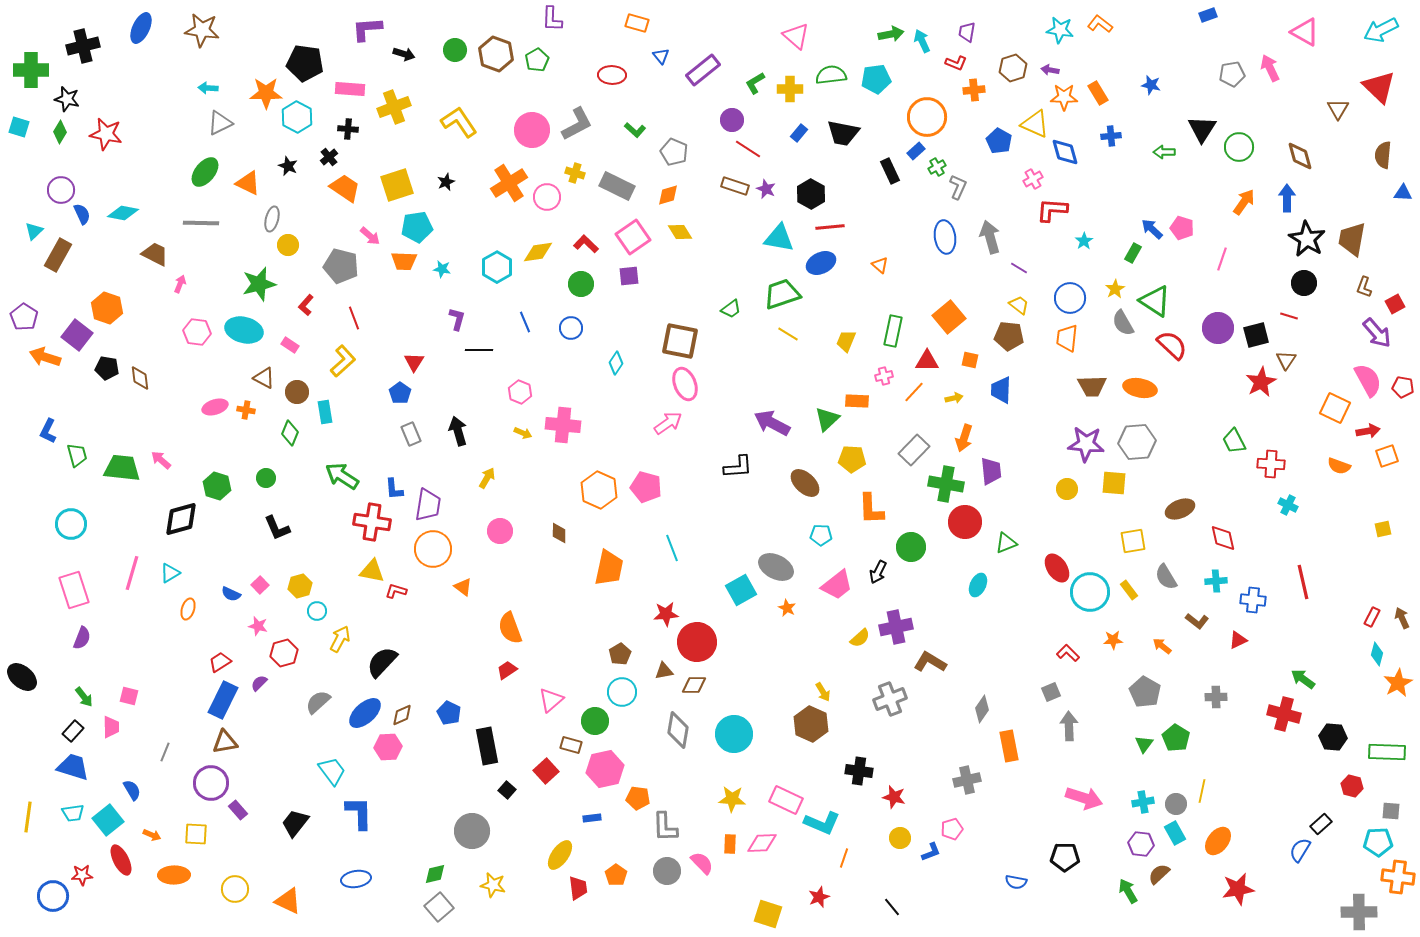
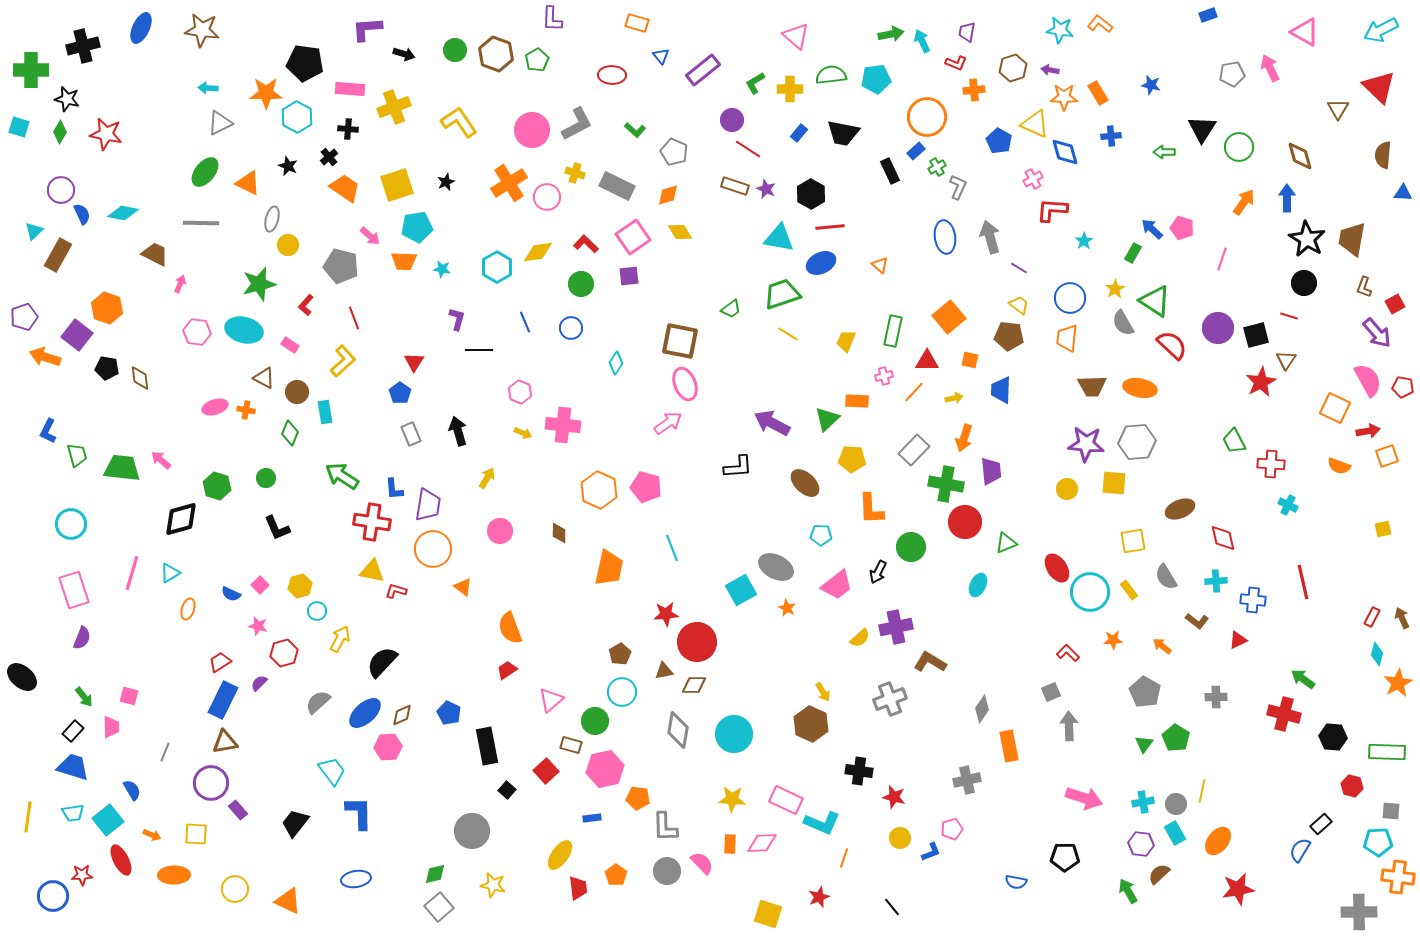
purple pentagon at (24, 317): rotated 20 degrees clockwise
